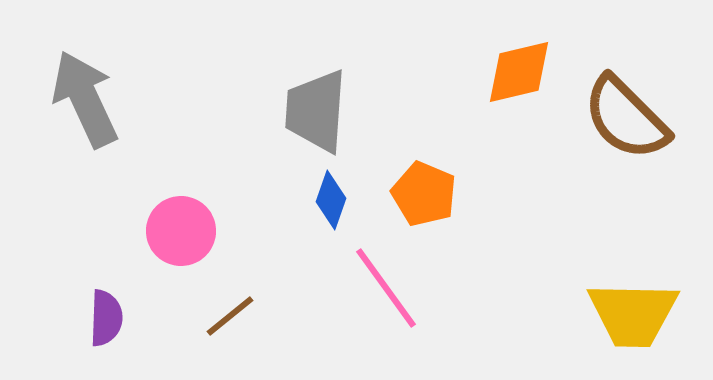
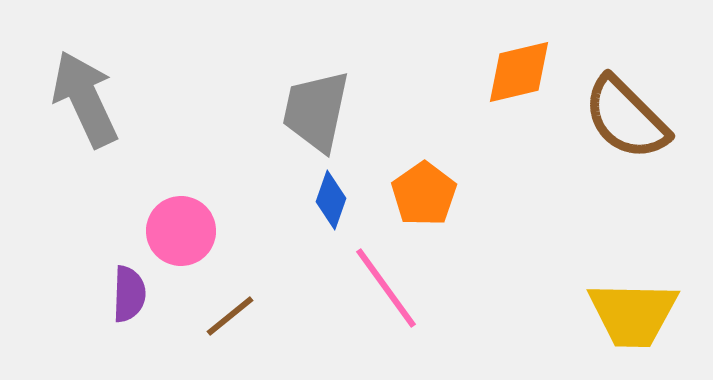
gray trapezoid: rotated 8 degrees clockwise
orange pentagon: rotated 14 degrees clockwise
purple semicircle: moved 23 px right, 24 px up
